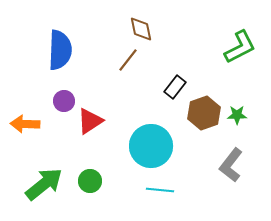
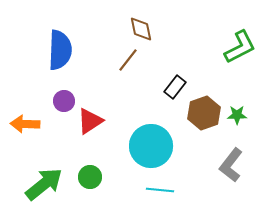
green circle: moved 4 px up
